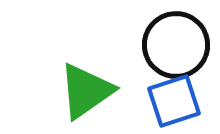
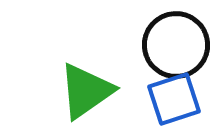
blue square: moved 2 px up
